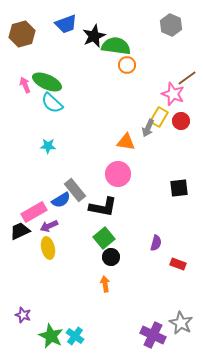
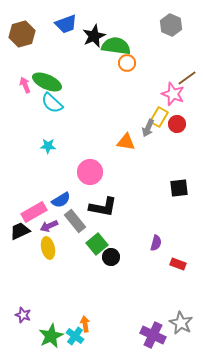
orange circle: moved 2 px up
red circle: moved 4 px left, 3 px down
pink circle: moved 28 px left, 2 px up
gray rectangle: moved 31 px down
green square: moved 7 px left, 6 px down
orange arrow: moved 20 px left, 40 px down
green star: rotated 20 degrees clockwise
